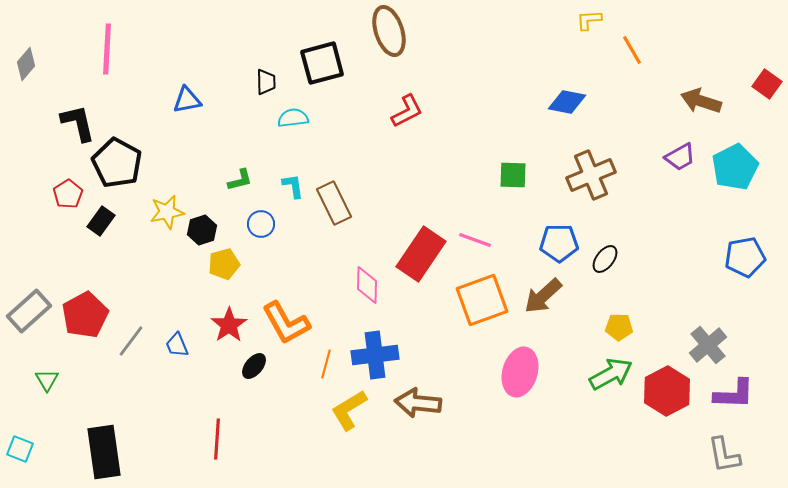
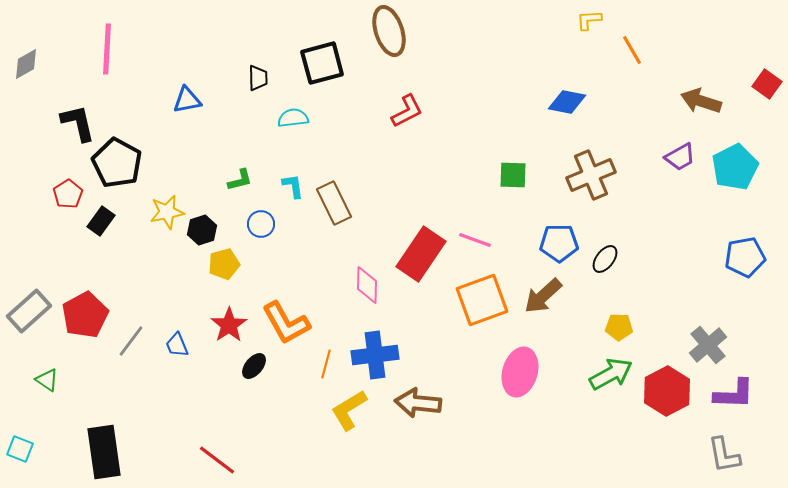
gray diamond at (26, 64): rotated 20 degrees clockwise
black trapezoid at (266, 82): moved 8 px left, 4 px up
green triangle at (47, 380): rotated 25 degrees counterclockwise
red line at (217, 439): moved 21 px down; rotated 57 degrees counterclockwise
